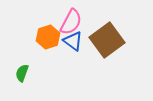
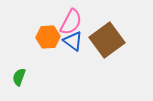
orange hexagon: rotated 15 degrees clockwise
green semicircle: moved 3 px left, 4 px down
